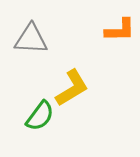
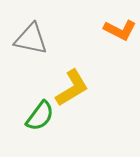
orange L-shape: rotated 28 degrees clockwise
gray triangle: rotated 9 degrees clockwise
